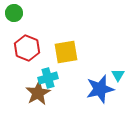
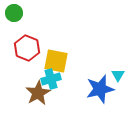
yellow square: moved 10 px left, 9 px down; rotated 20 degrees clockwise
cyan cross: moved 3 px right, 1 px down
